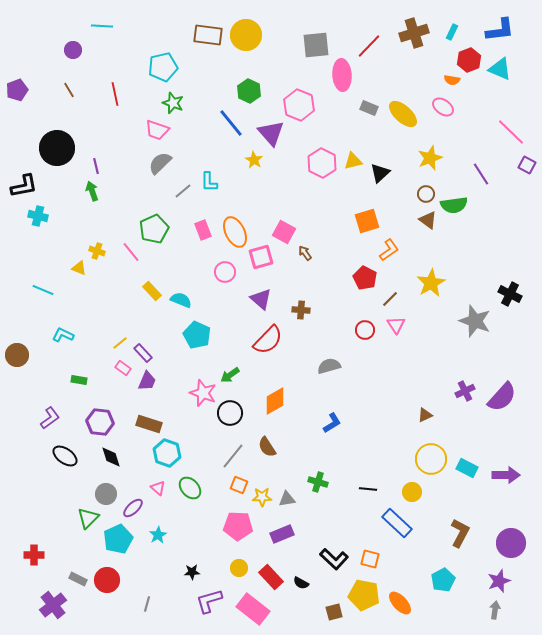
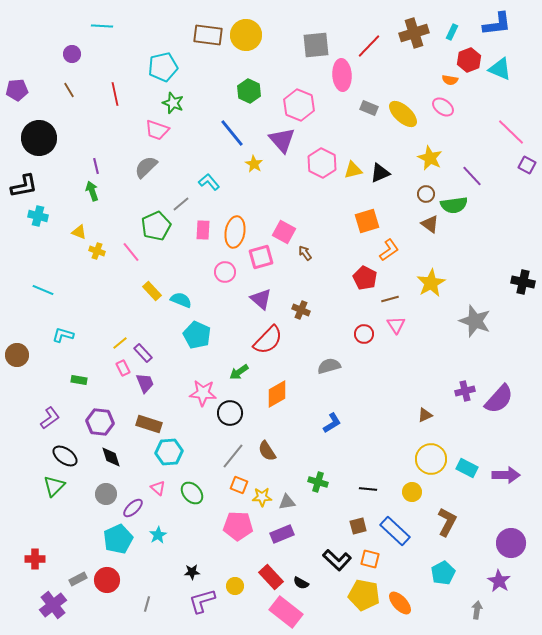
blue L-shape at (500, 30): moved 3 px left, 6 px up
purple circle at (73, 50): moved 1 px left, 4 px down
orange semicircle at (452, 80): moved 2 px left
purple pentagon at (17, 90): rotated 15 degrees clockwise
blue line at (231, 123): moved 1 px right, 10 px down
purple triangle at (271, 133): moved 11 px right, 7 px down
black circle at (57, 148): moved 18 px left, 10 px up
yellow star at (430, 158): rotated 25 degrees counterclockwise
yellow star at (254, 160): moved 4 px down
yellow triangle at (353, 161): moved 9 px down
gray semicircle at (160, 163): moved 14 px left, 4 px down
black triangle at (380, 173): rotated 20 degrees clockwise
purple line at (481, 174): moved 9 px left, 2 px down; rotated 10 degrees counterclockwise
cyan L-shape at (209, 182): rotated 140 degrees clockwise
gray line at (183, 191): moved 2 px left, 13 px down
brown triangle at (428, 220): moved 2 px right, 4 px down
green pentagon at (154, 229): moved 2 px right, 3 px up
pink rectangle at (203, 230): rotated 24 degrees clockwise
orange ellipse at (235, 232): rotated 36 degrees clockwise
yellow triangle at (79, 268): moved 36 px up
black cross at (510, 294): moved 13 px right, 12 px up; rotated 15 degrees counterclockwise
brown line at (390, 299): rotated 30 degrees clockwise
brown cross at (301, 310): rotated 18 degrees clockwise
red circle at (365, 330): moved 1 px left, 4 px down
cyan L-shape at (63, 335): rotated 10 degrees counterclockwise
pink rectangle at (123, 368): rotated 28 degrees clockwise
green arrow at (230, 375): moved 9 px right, 3 px up
purple trapezoid at (147, 381): moved 2 px left, 2 px down; rotated 45 degrees counterclockwise
purple cross at (465, 391): rotated 12 degrees clockwise
pink star at (203, 393): rotated 16 degrees counterclockwise
purple semicircle at (502, 397): moved 3 px left, 2 px down
orange diamond at (275, 401): moved 2 px right, 7 px up
brown semicircle at (267, 447): moved 4 px down
cyan hexagon at (167, 453): moved 2 px right, 1 px up; rotated 24 degrees counterclockwise
green ellipse at (190, 488): moved 2 px right, 5 px down
gray triangle at (287, 499): moved 3 px down
green triangle at (88, 518): moved 34 px left, 32 px up
blue rectangle at (397, 523): moved 2 px left, 8 px down
brown L-shape at (460, 533): moved 13 px left, 11 px up
red cross at (34, 555): moved 1 px right, 4 px down
black L-shape at (334, 559): moved 3 px right, 1 px down
yellow circle at (239, 568): moved 4 px left, 18 px down
gray rectangle at (78, 579): rotated 54 degrees counterclockwise
cyan pentagon at (443, 580): moved 7 px up
purple star at (499, 581): rotated 20 degrees counterclockwise
purple L-shape at (209, 601): moved 7 px left
pink rectangle at (253, 609): moved 33 px right, 3 px down
gray arrow at (495, 610): moved 18 px left
brown square at (334, 612): moved 24 px right, 86 px up
